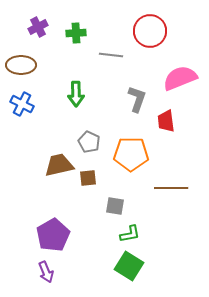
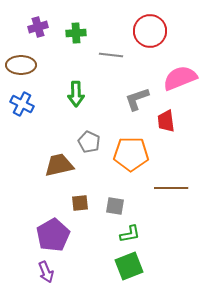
purple cross: rotated 12 degrees clockwise
gray L-shape: rotated 128 degrees counterclockwise
brown square: moved 8 px left, 25 px down
green square: rotated 36 degrees clockwise
